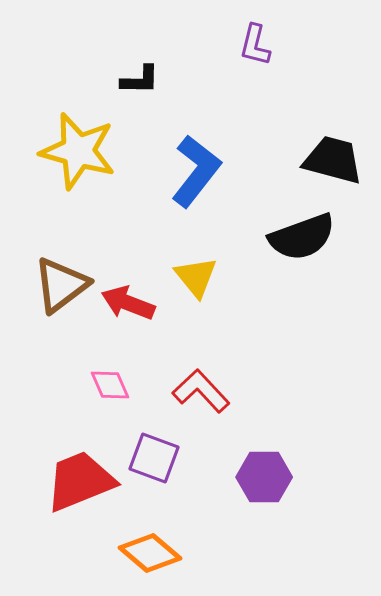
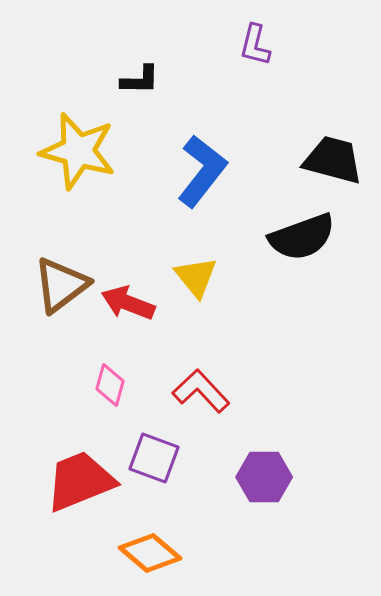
blue L-shape: moved 6 px right
pink diamond: rotated 39 degrees clockwise
